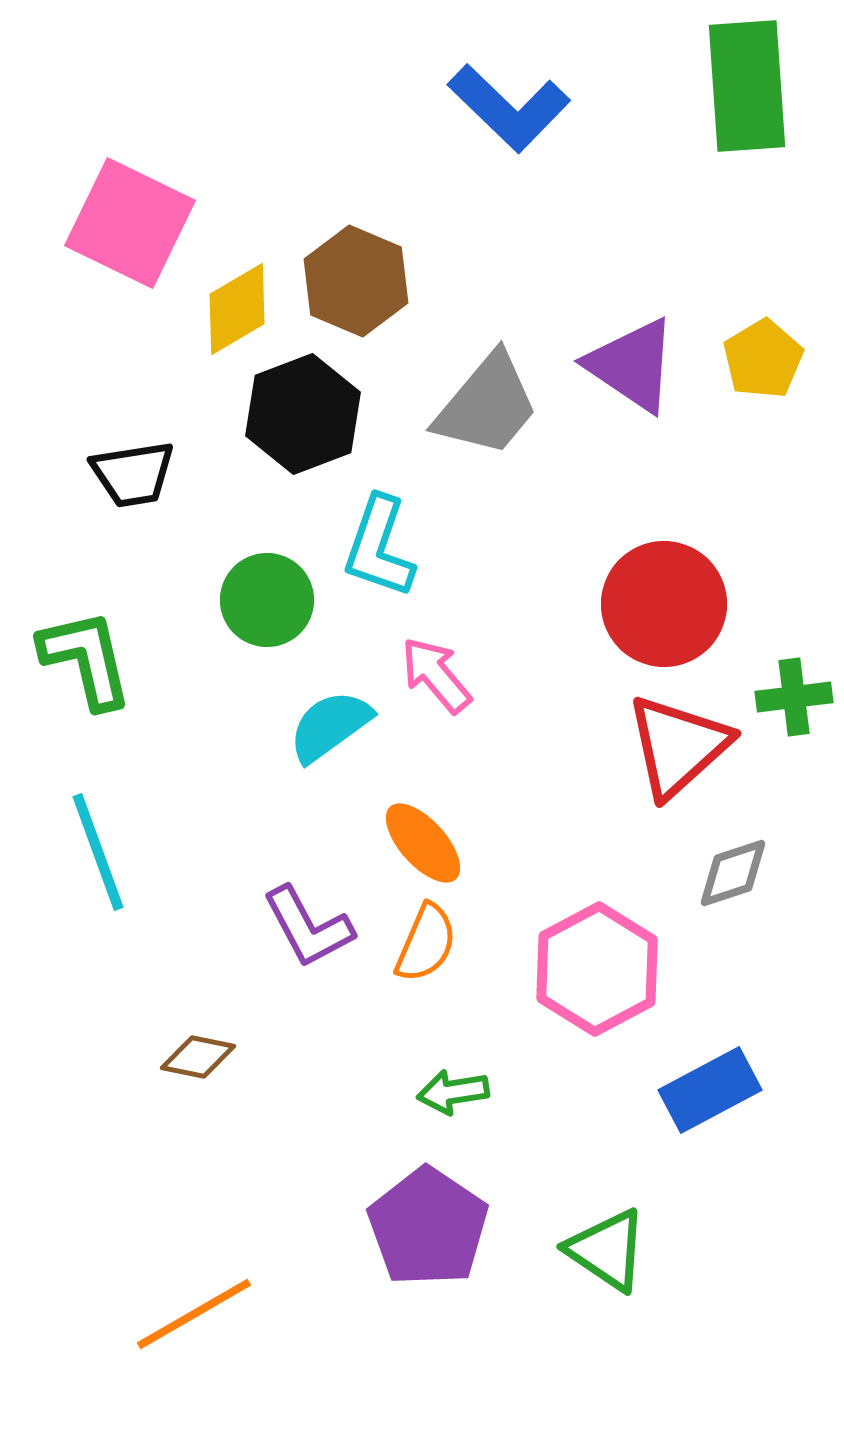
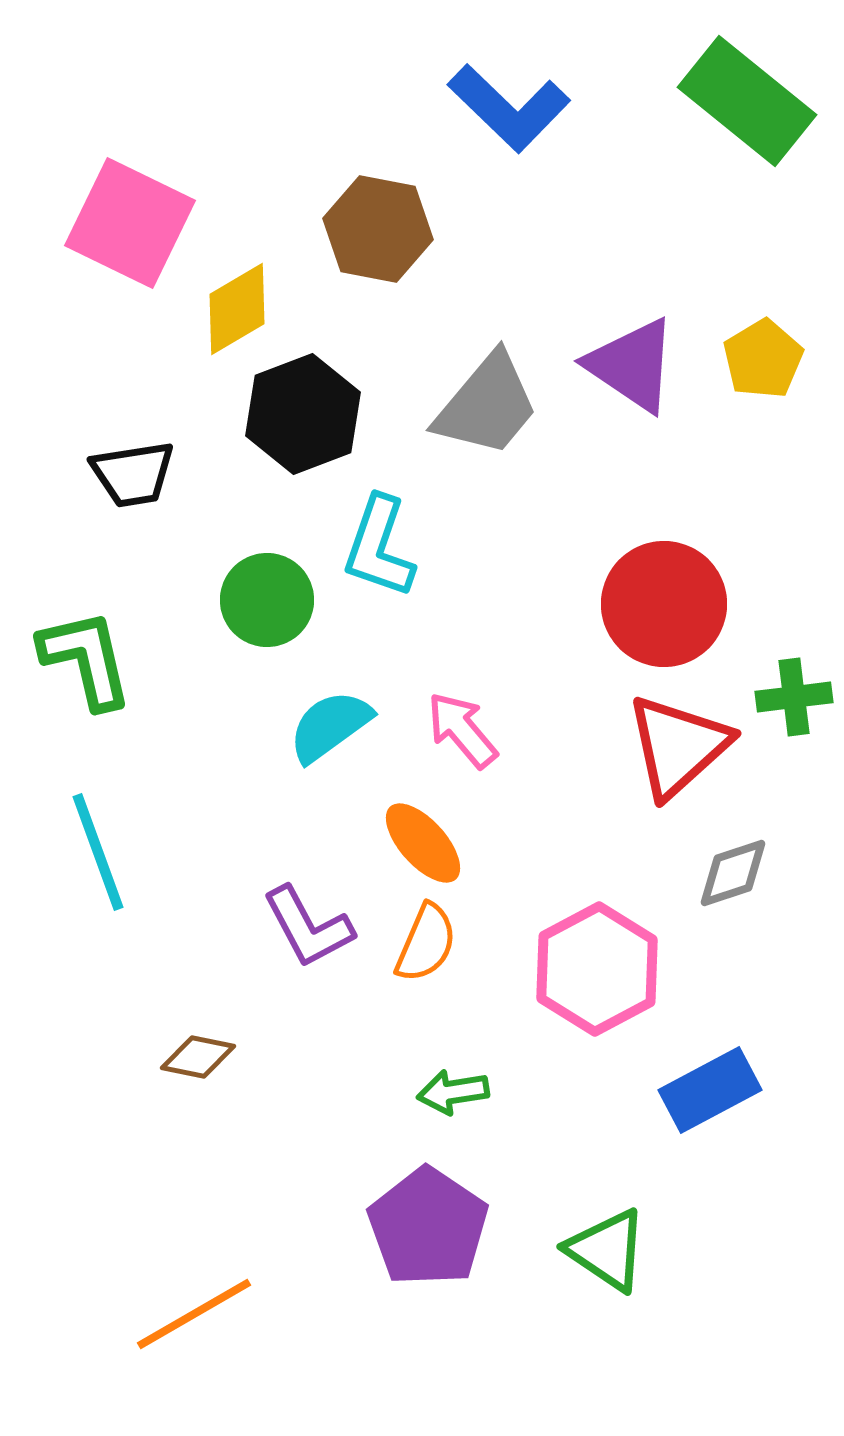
green rectangle: moved 15 px down; rotated 47 degrees counterclockwise
brown hexagon: moved 22 px right, 52 px up; rotated 12 degrees counterclockwise
pink arrow: moved 26 px right, 55 px down
